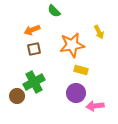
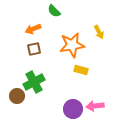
orange arrow: moved 1 px right, 1 px up
purple circle: moved 3 px left, 16 px down
